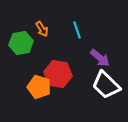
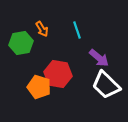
purple arrow: moved 1 px left
